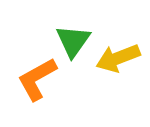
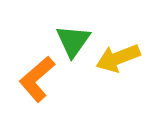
orange L-shape: rotated 12 degrees counterclockwise
